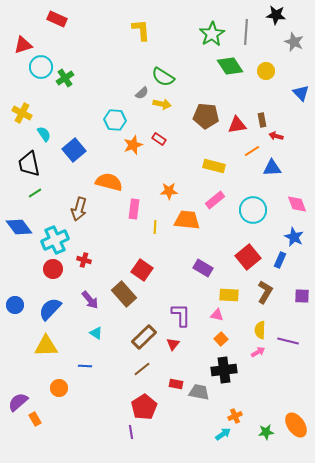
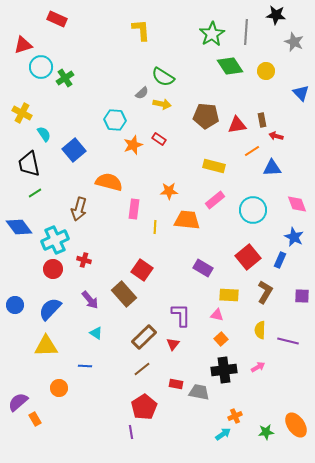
pink arrow at (258, 352): moved 15 px down
